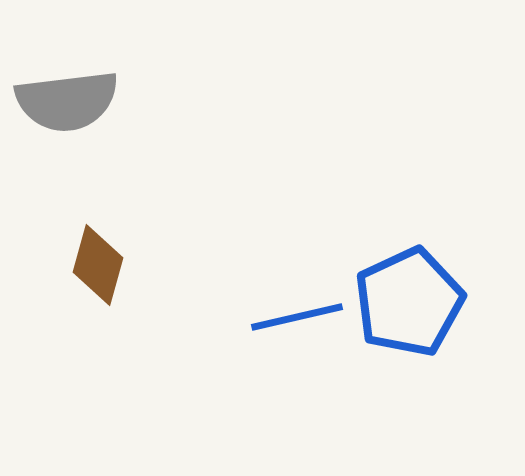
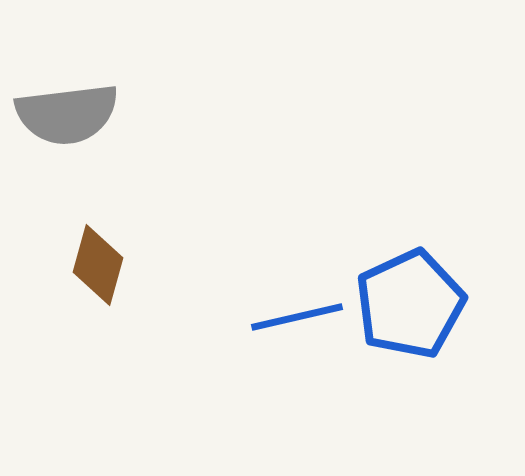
gray semicircle: moved 13 px down
blue pentagon: moved 1 px right, 2 px down
